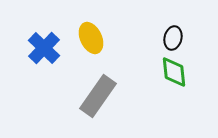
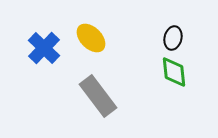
yellow ellipse: rotated 20 degrees counterclockwise
gray rectangle: rotated 72 degrees counterclockwise
